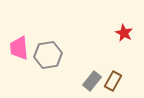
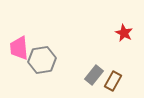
gray hexagon: moved 6 px left, 5 px down
gray rectangle: moved 2 px right, 6 px up
